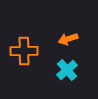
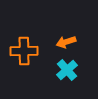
orange arrow: moved 2 px left, 3 px down
